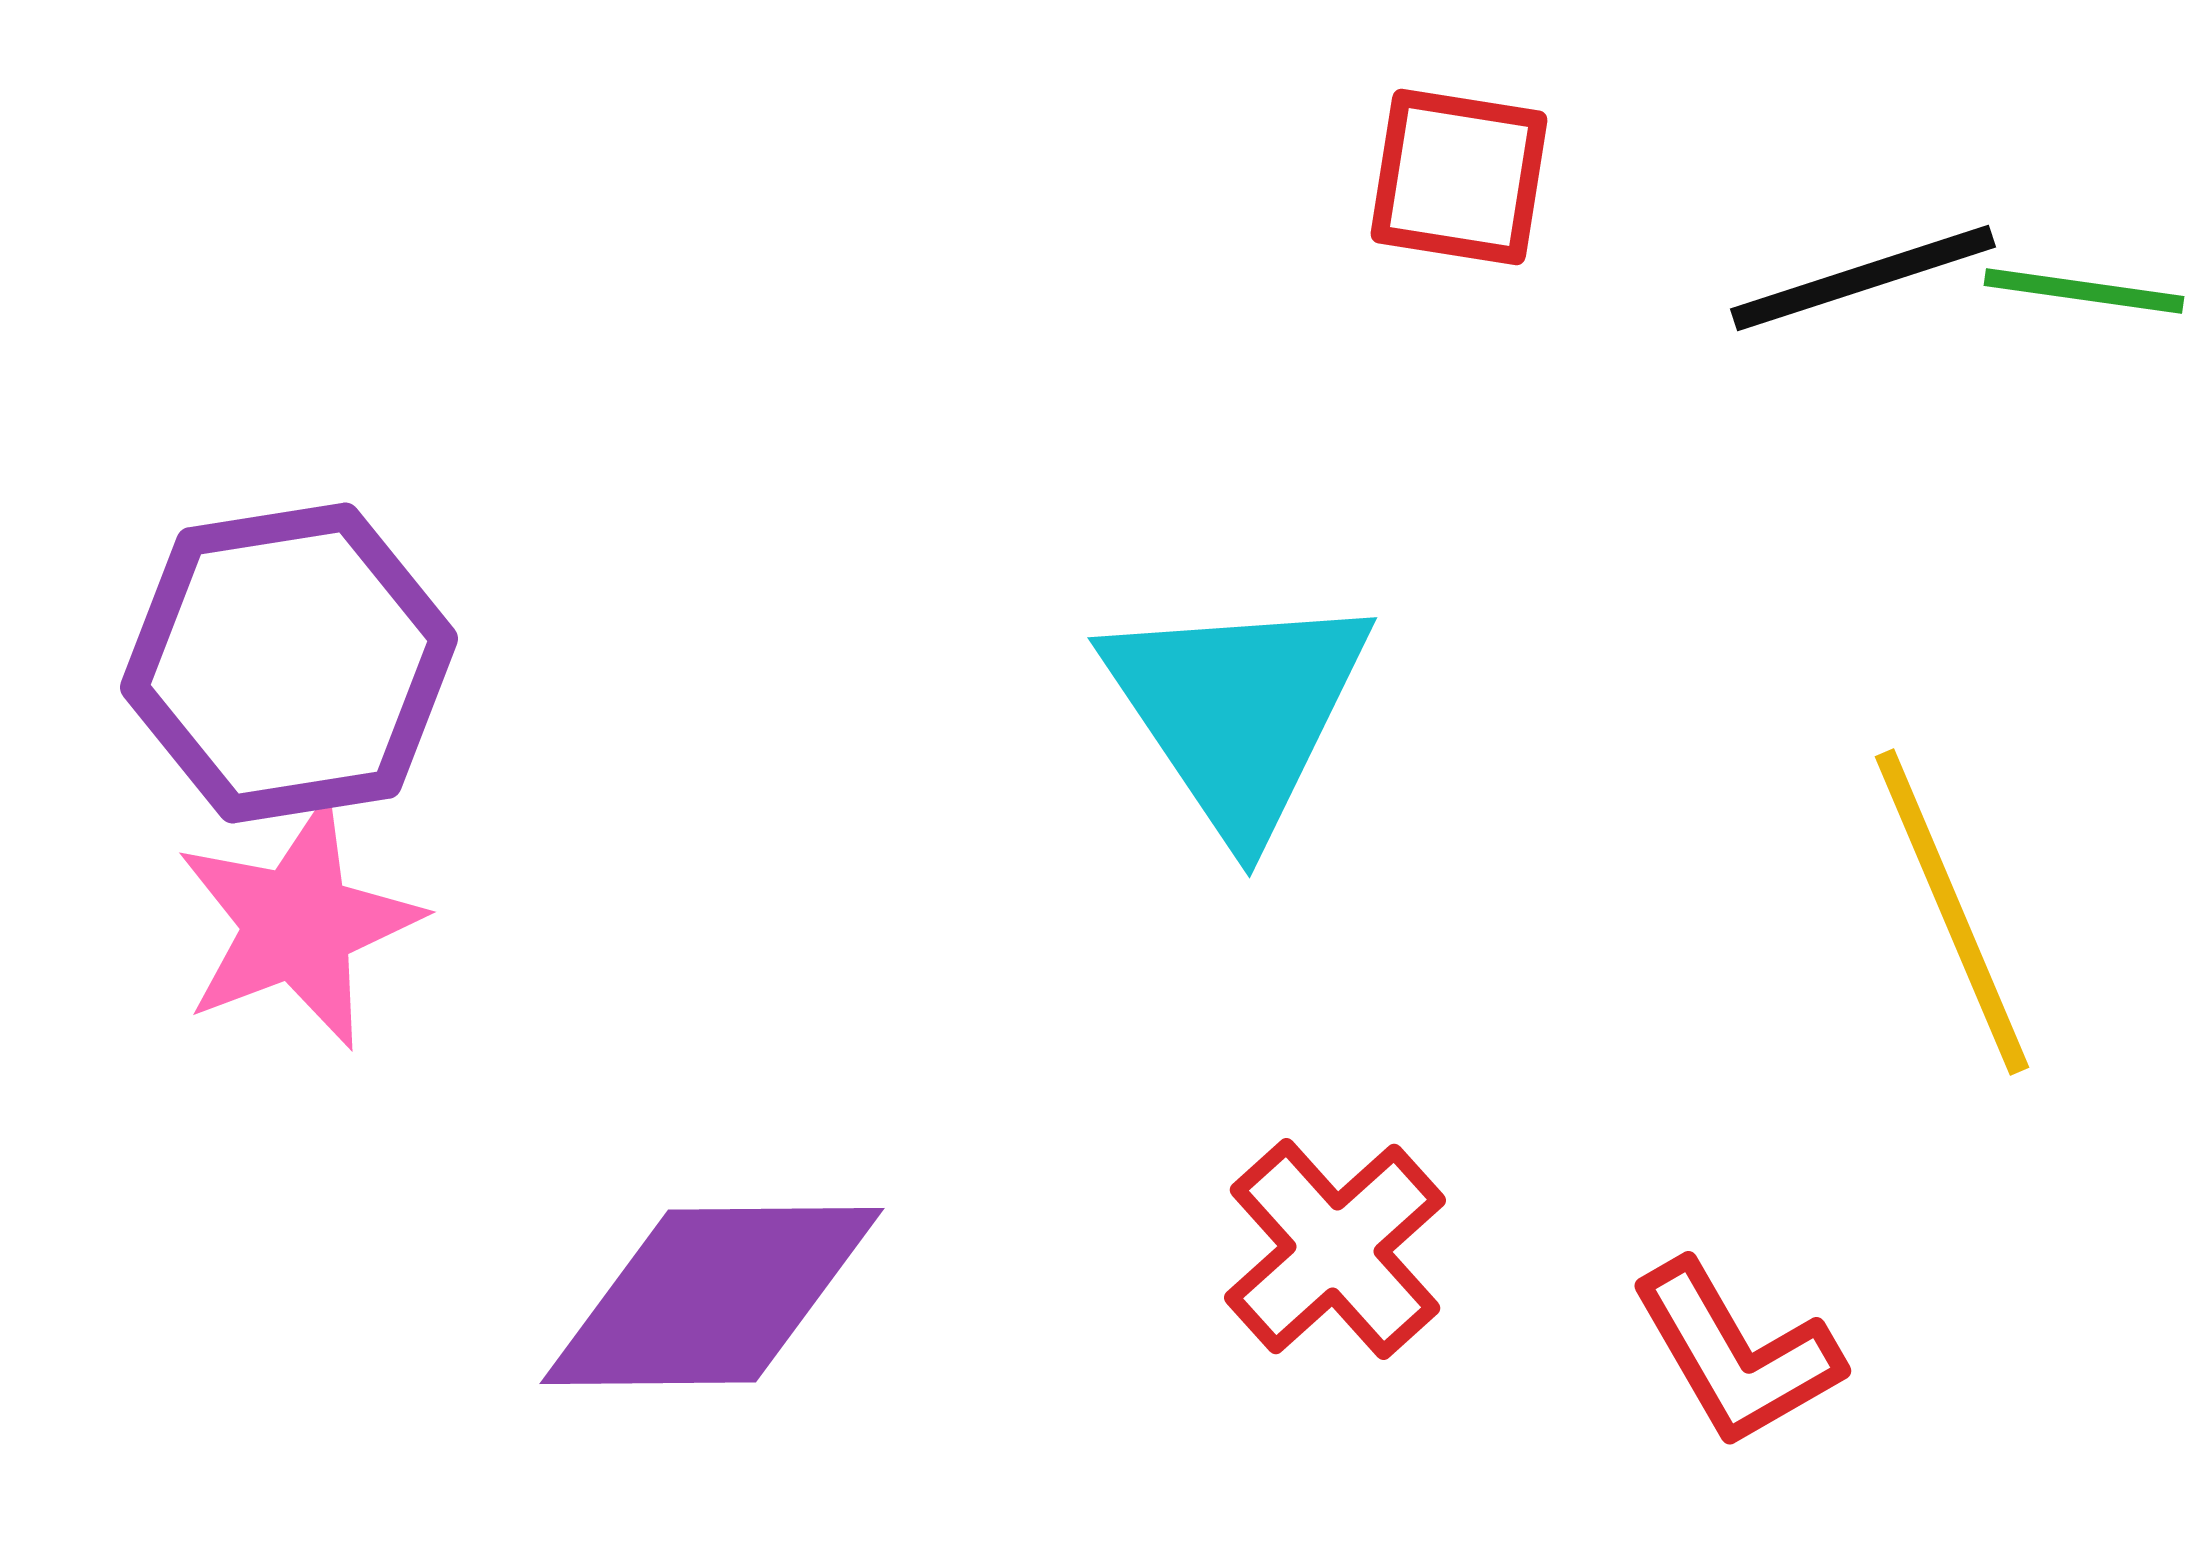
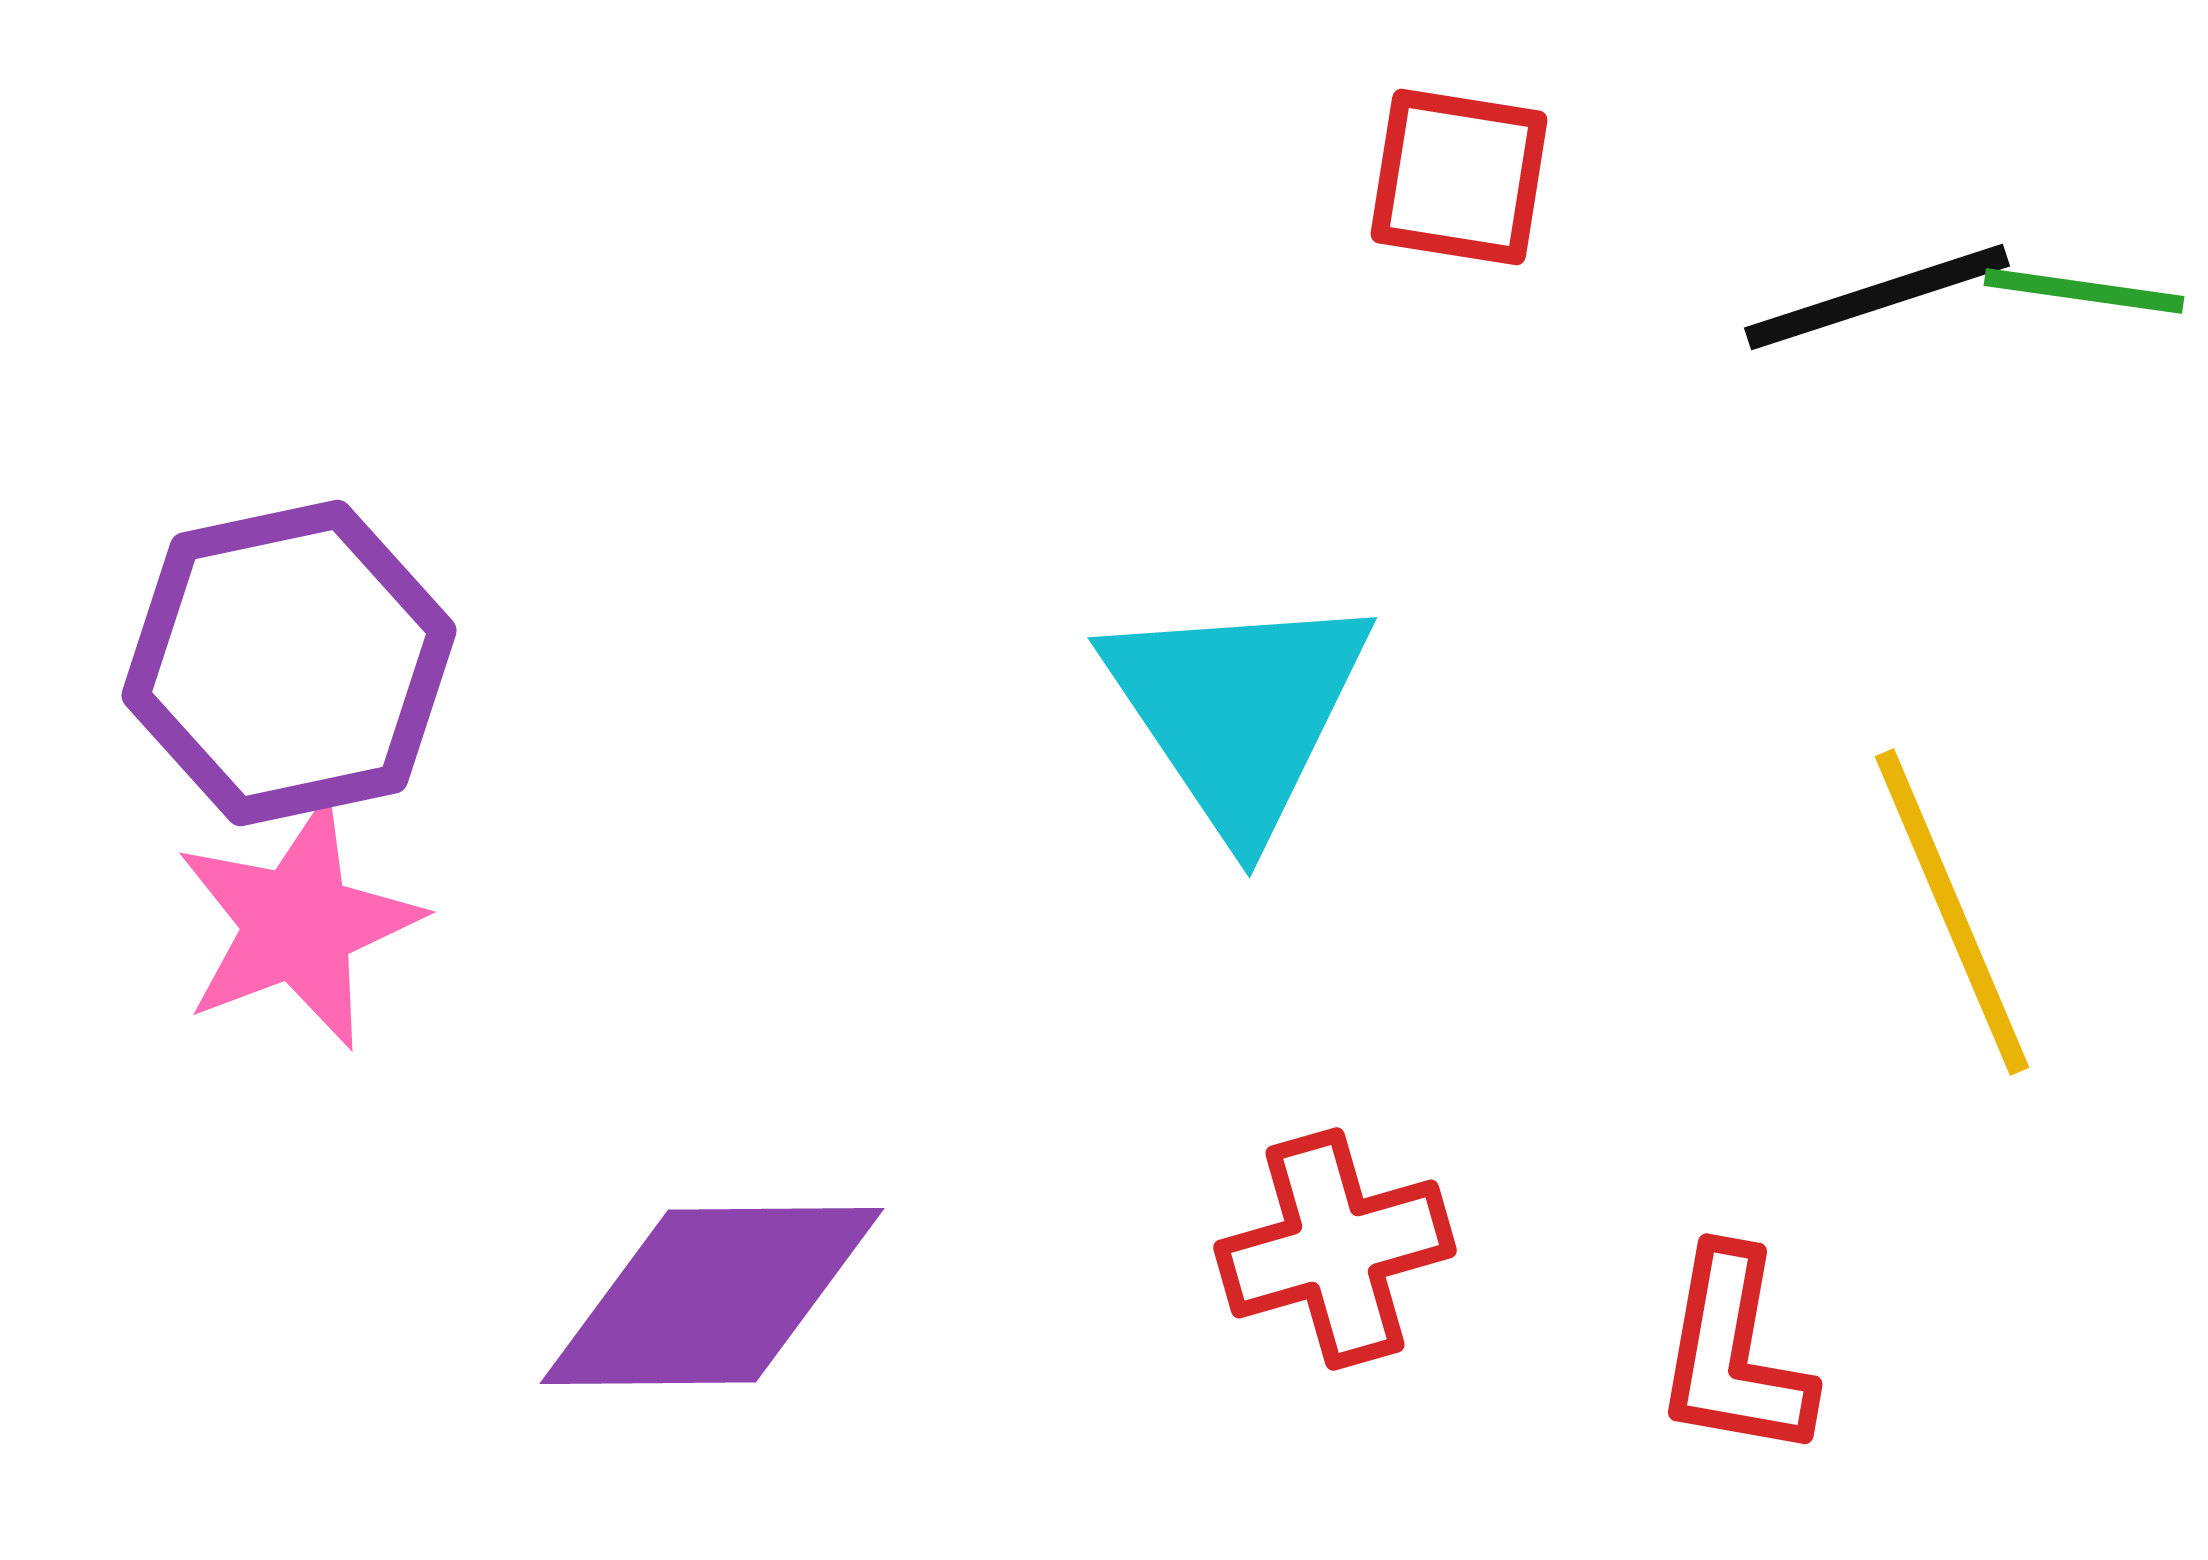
black line: moved 14 px right, 19 px down
purple hexagon: rotated 3 degrees counterclockwise
red cross: rotated 26 degrees clockwise
red L-shape: moved 2 px left; rotated 40 degrees clockwise
